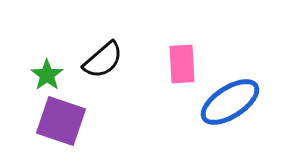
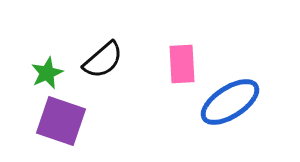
green star: moved 2 px up; rotated 12 degrees clockwise
